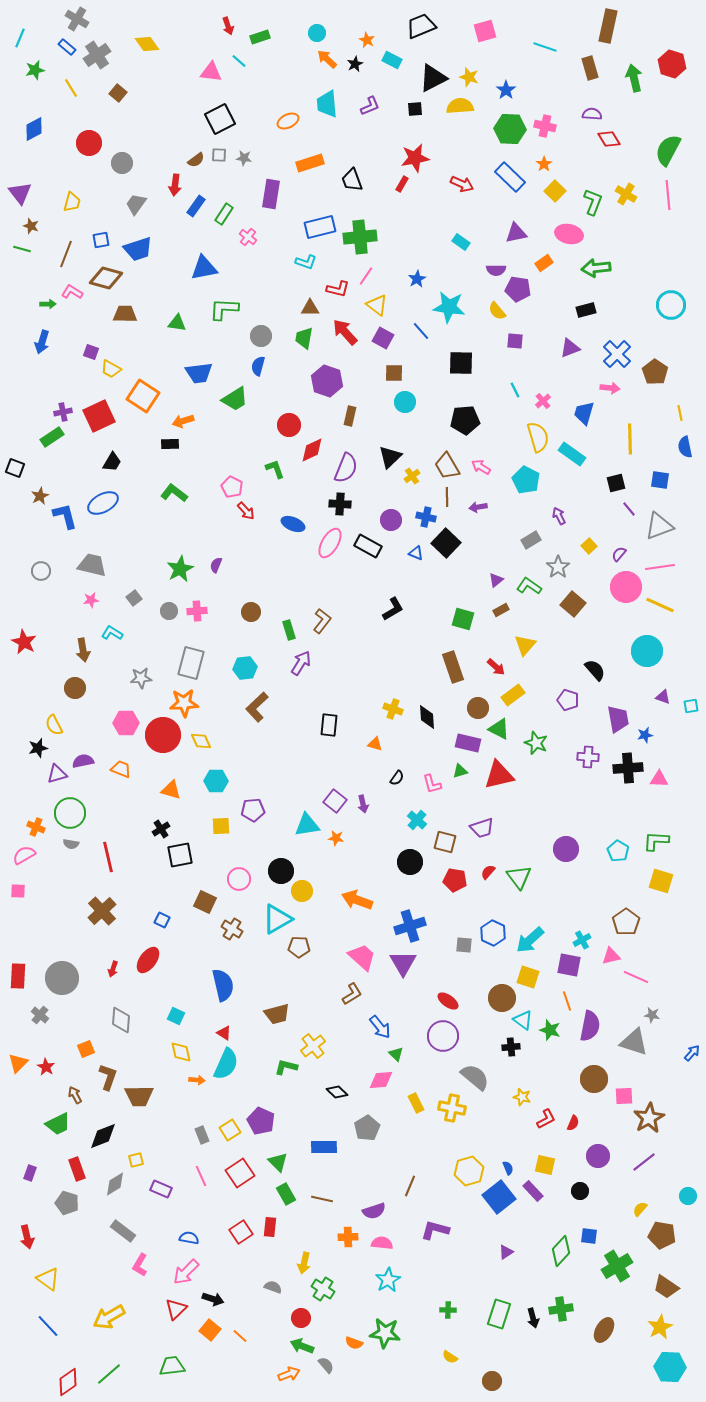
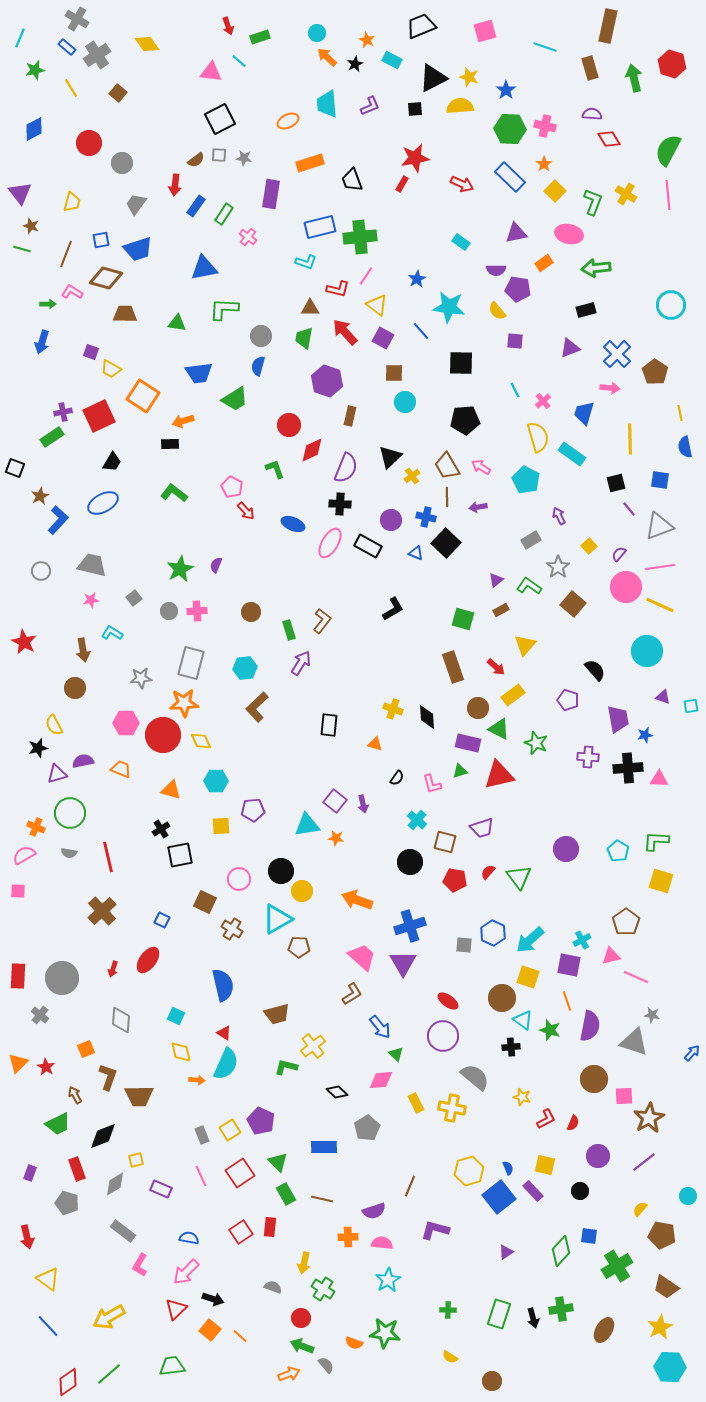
orange arrow at (327, 59): moved 2 px up
blue L-shape at (65, 516): moved 7 px left, 4 px down; rotated 56 degrees clockwise
gray semicircle at (71, 844): moved 2 px left, 9 px down
